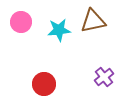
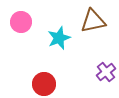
cyan star: moved 8 px down; rotated 15 degrees counterclockwise
purple cross: moved 2 px right, 5 px up
